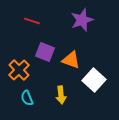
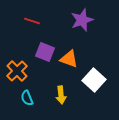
orange triangle: moved 2 px left, 1 px up
orange cross: moved 2 px left, 1 px down
